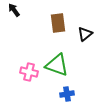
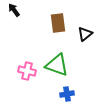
pink cross: moved 2 px left, 1 px up
